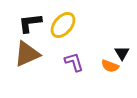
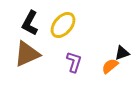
black L-shape: rotated 55 degrees counterclockwise
black triangle: rotated 42 degrees clockwise
purple L-shape: rotated 35 degrees clockwise
orange semicircle: rotated 120 degrees clockwise
